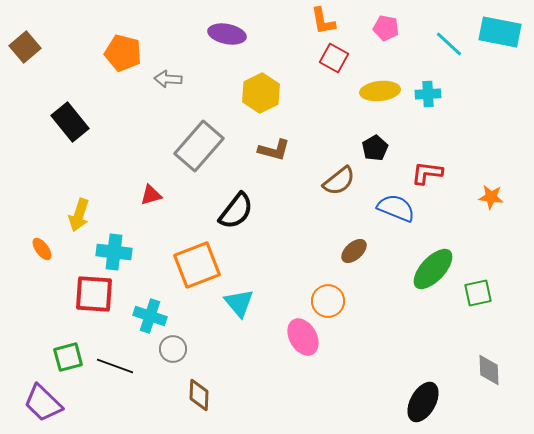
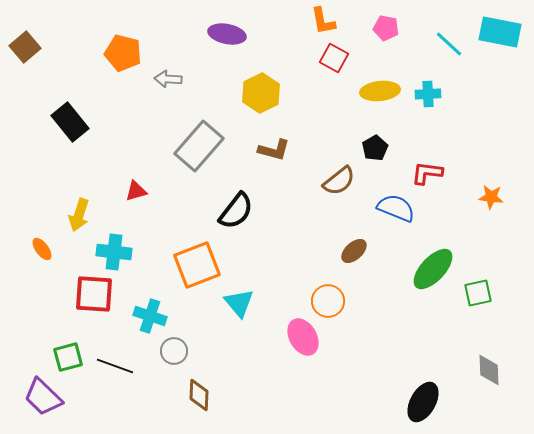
red triangle at (151, 195): moved 15 px left, 4 px up
gray circle at (173, 349): moved 1 px right, 2 px down
purple trapezoid at (43, 403): moved 6 px up
